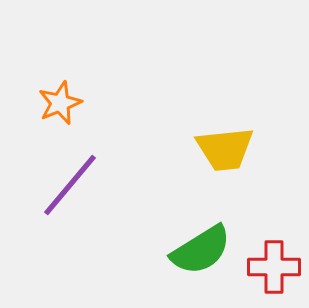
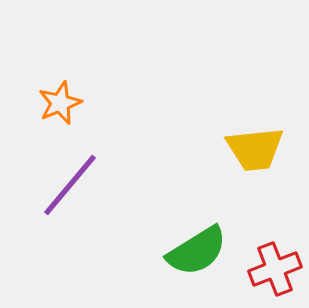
yellow trapezoid: moved 30 px right
green semicircle: moved 4 px left, 1 px down
red cross: moved 1 px right, 2 px down; rotated 21 degrees counterclockwise
